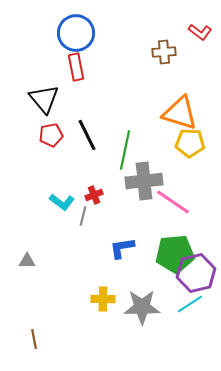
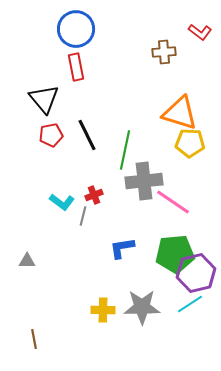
blue circle: moved 4 px up
yellow cross: moved 11 px down
